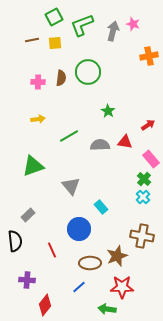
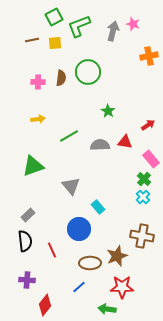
green L-shape: moved 3 px left, 1 px down
cyan rectangle: moved 3 px left
black semicircle: moved 10 px right
